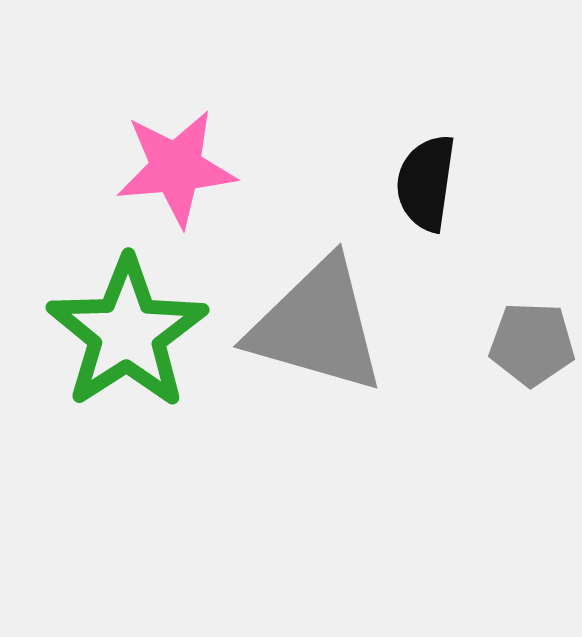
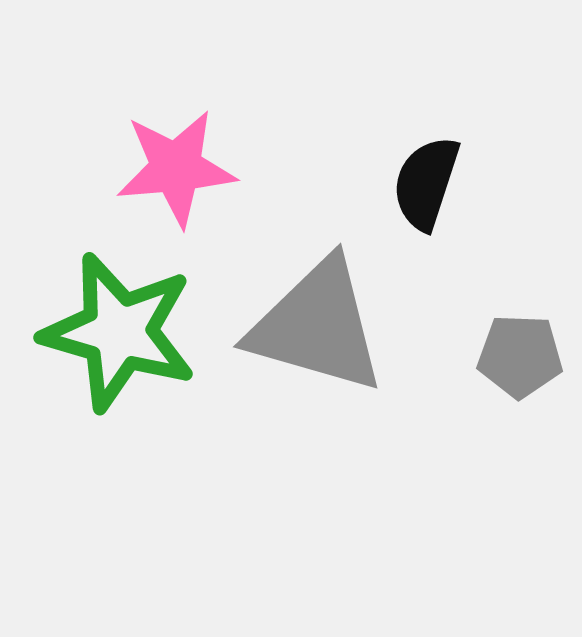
black semicircle: rotated 10 degrees clockwise
green star: moved 8 px left, 1 px up; rotated 23 degrees counterclockwise
gray pentagon: moved 12 px left, 12 px down
